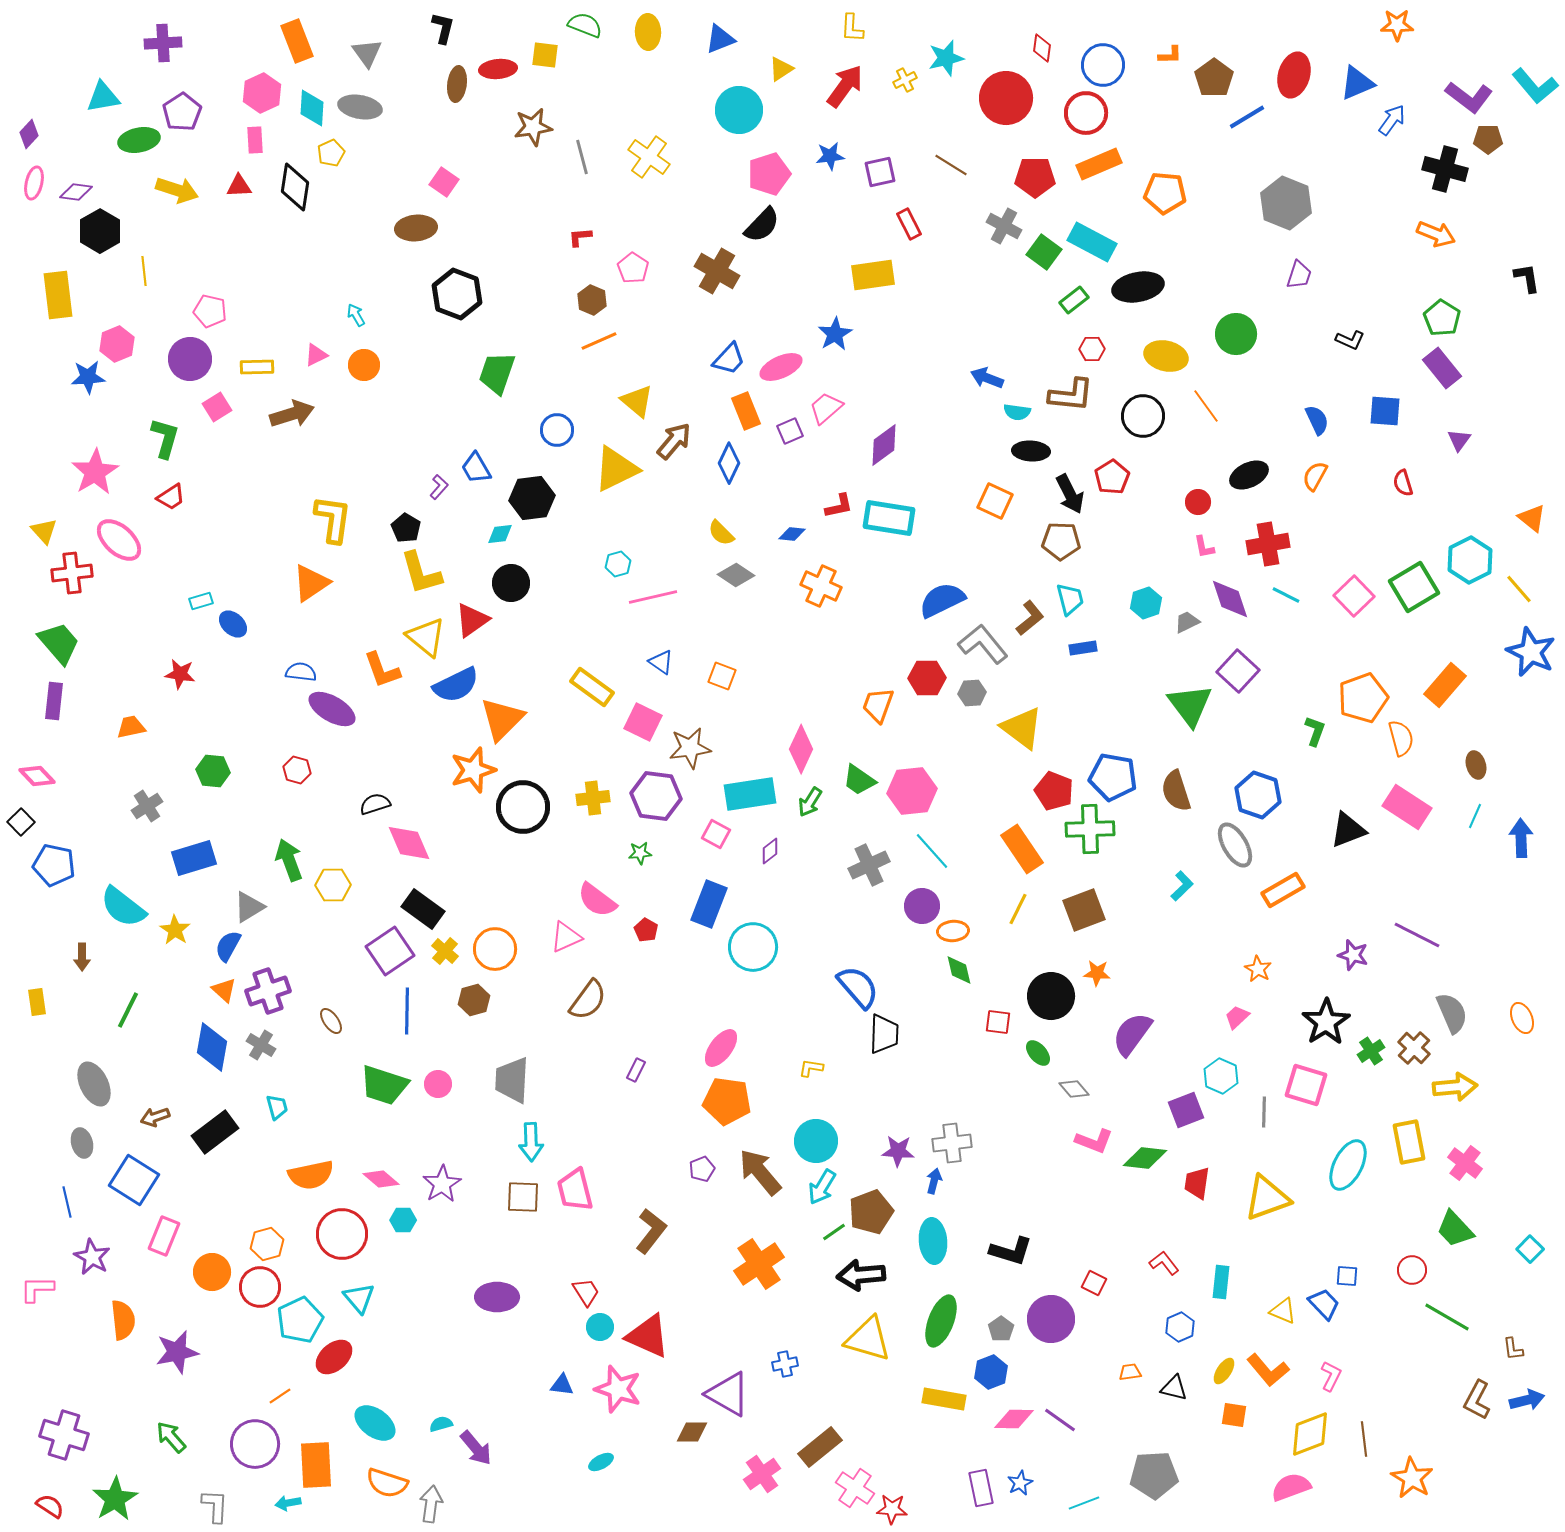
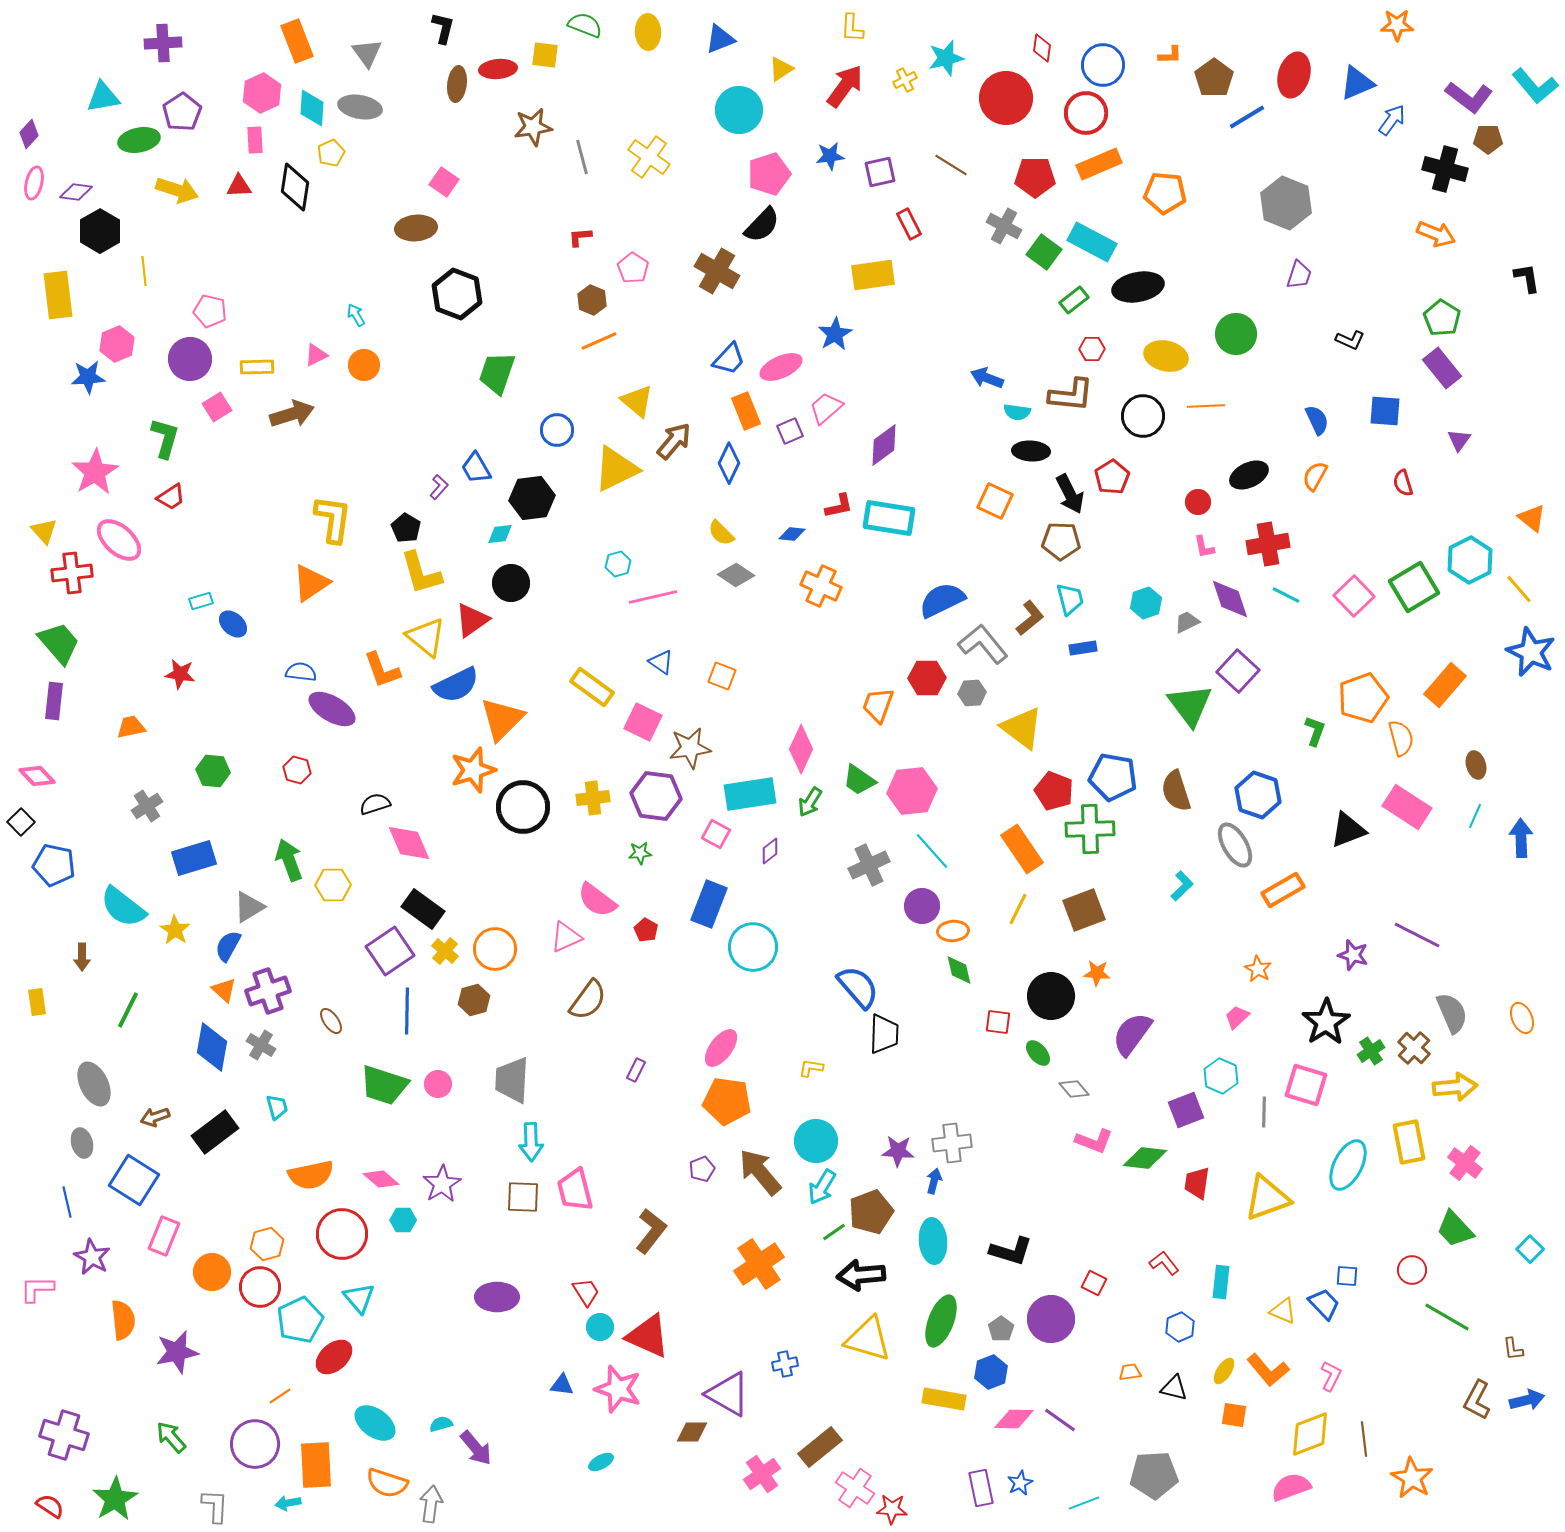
orange line at (1206, 406): rotated 57 degrees counterclockwise
